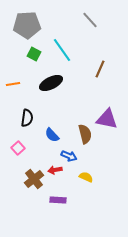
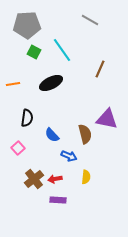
gray line: rotated 18 degrees counterclockwise
green square: moved 2 px up
red arrow: moved 9 px down
yellow semicircle: rotated 72 degrees clockwise
